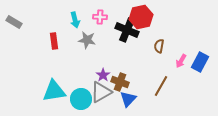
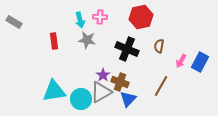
cyan arrow: moved 5 px right
black cross: moved 19 px down
